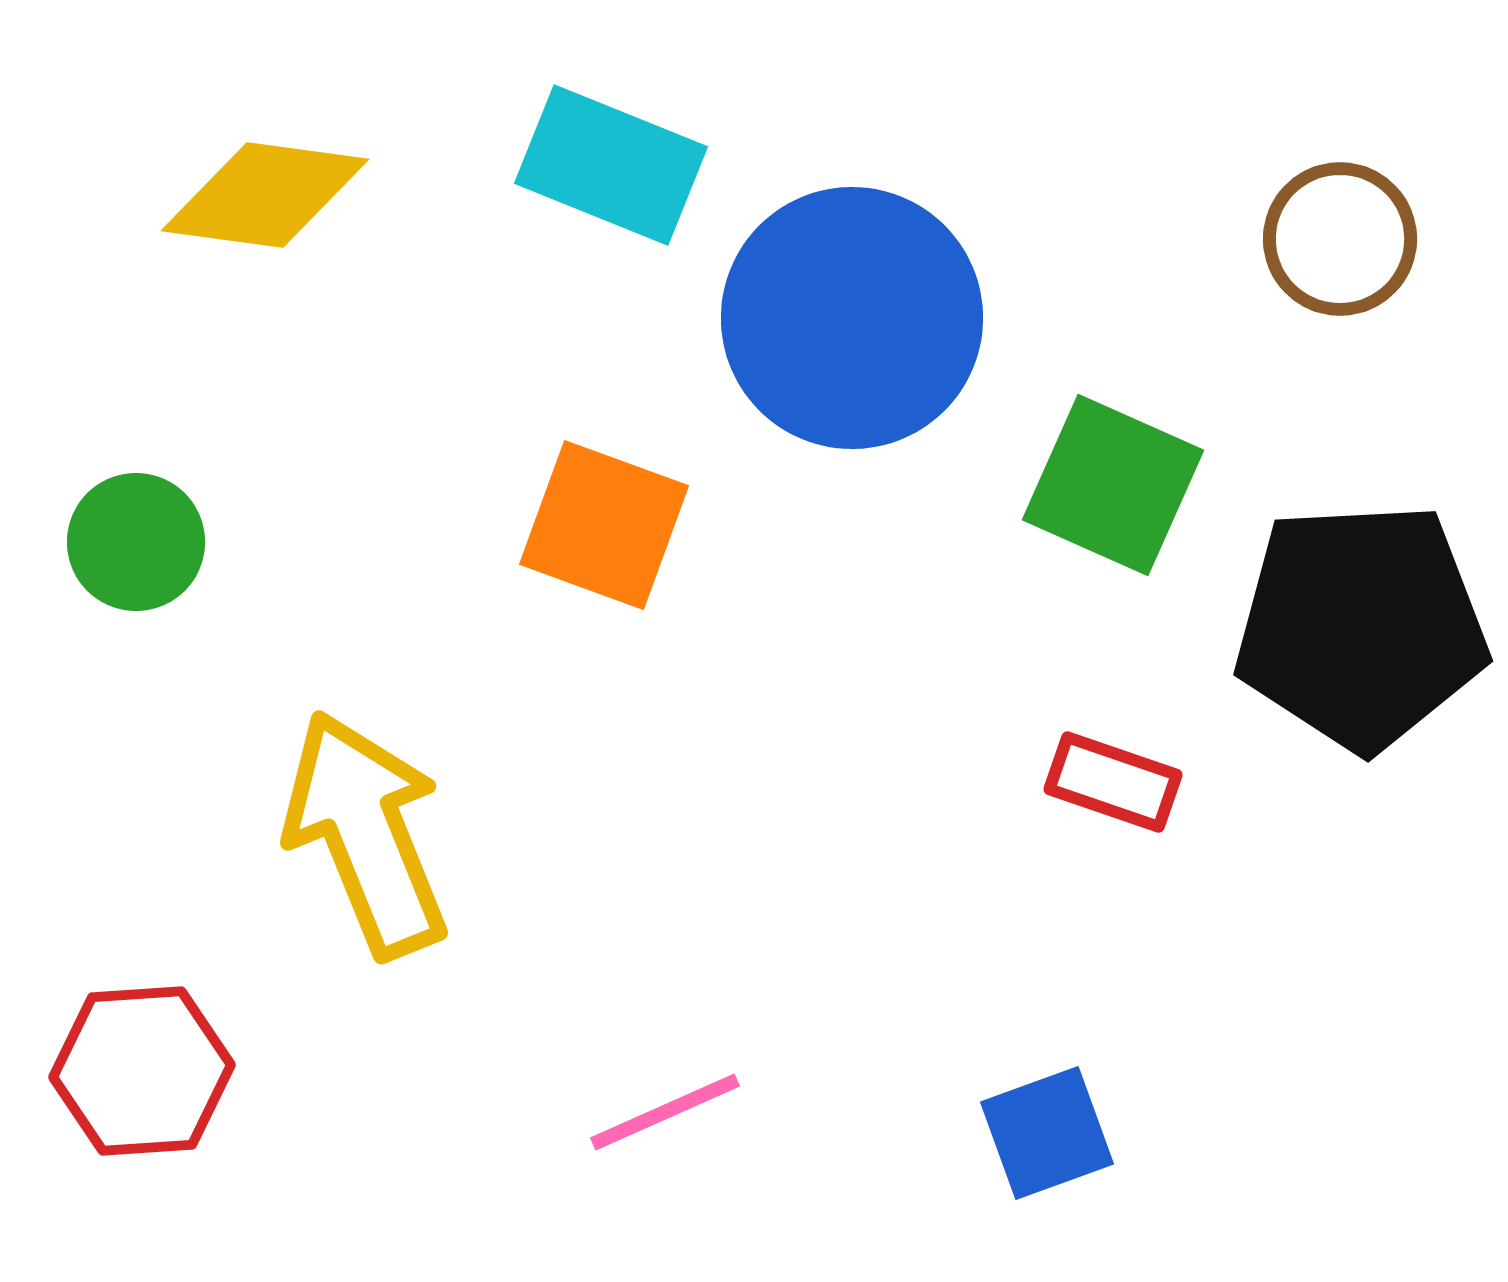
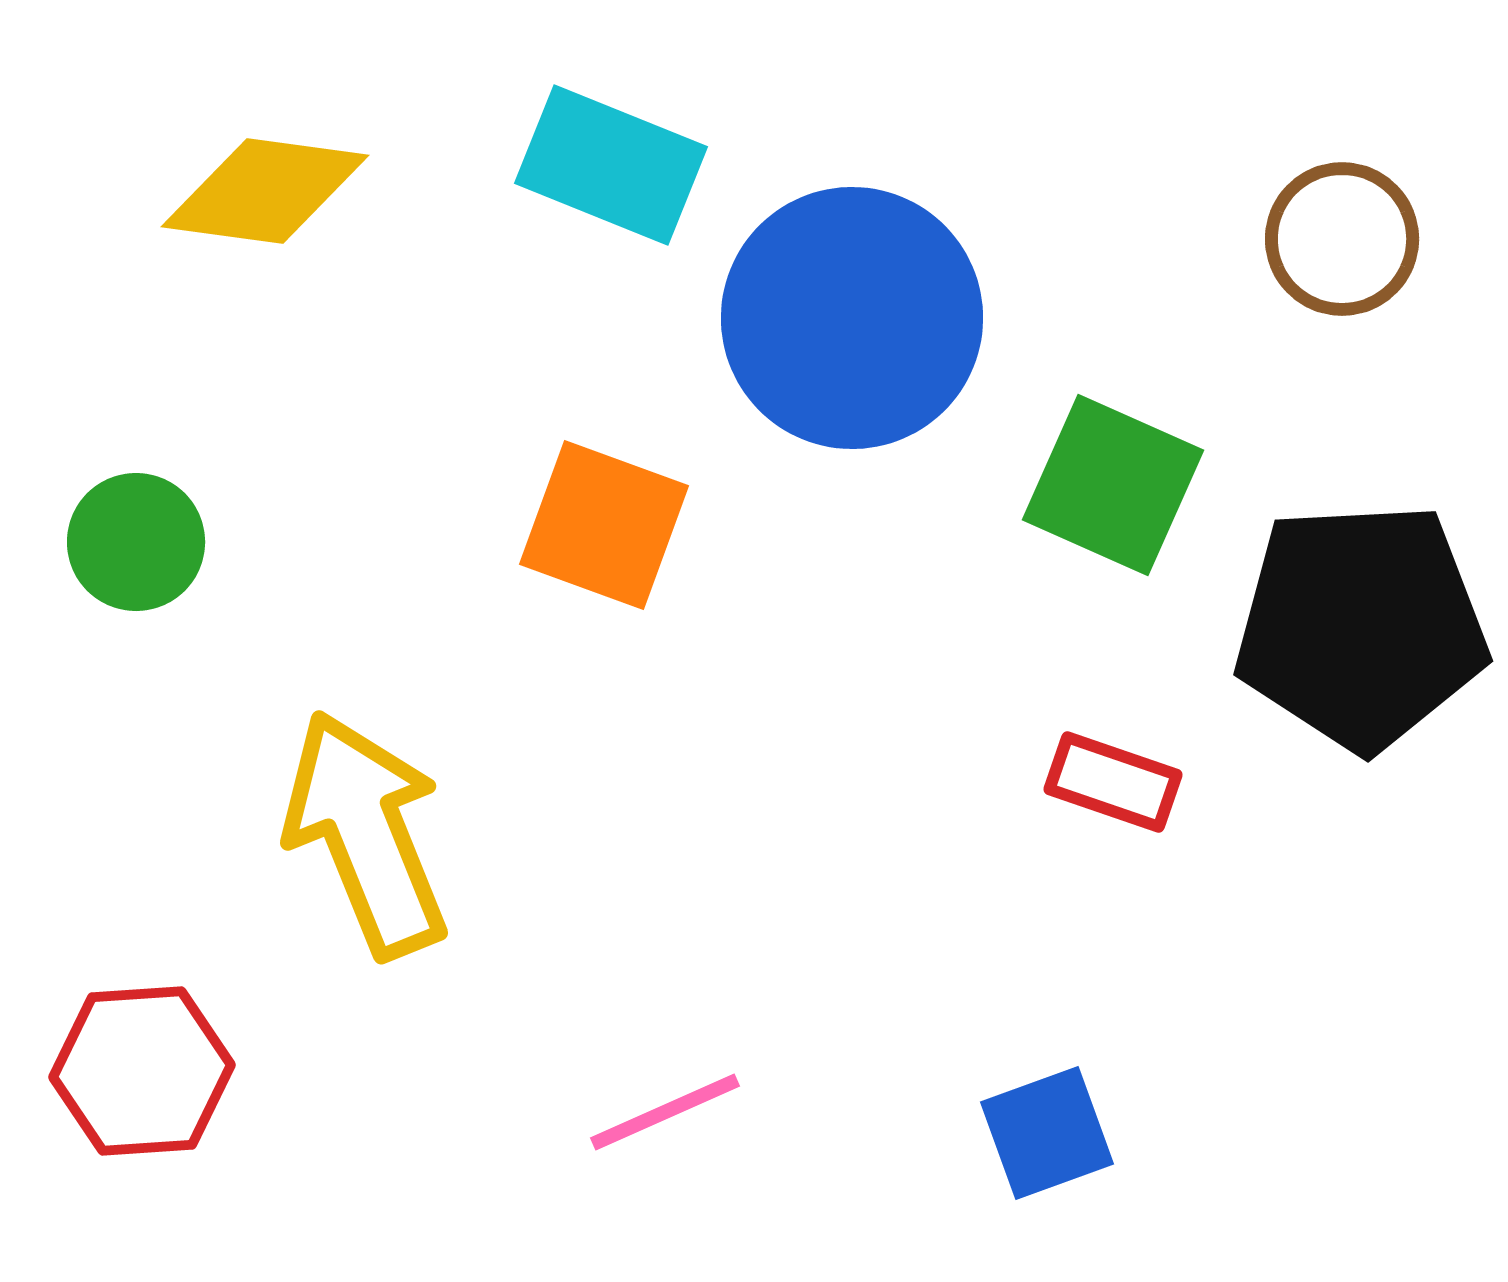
yellow diamond: moved 4 px up
brown circle: moved 2 px right
